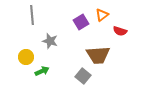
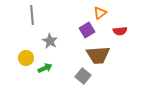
orange triangle: moved 2 px left, 2 px up
purple square: moved 6 px right, 8 px down
red semicircle: rotated 24 degrees counterclockwise
gray star: rotated 14 degrees clockwise
yellow circle: moved 1 px down
green arrow: moved 3 px right, 3 px up
